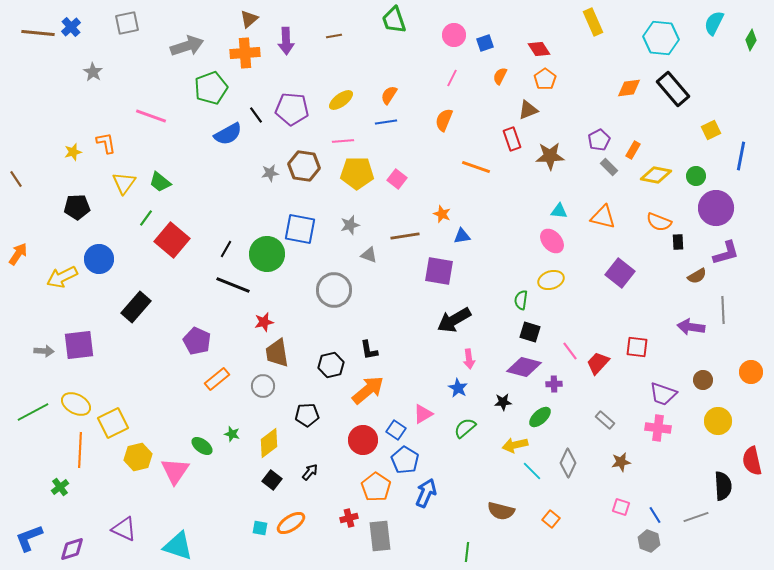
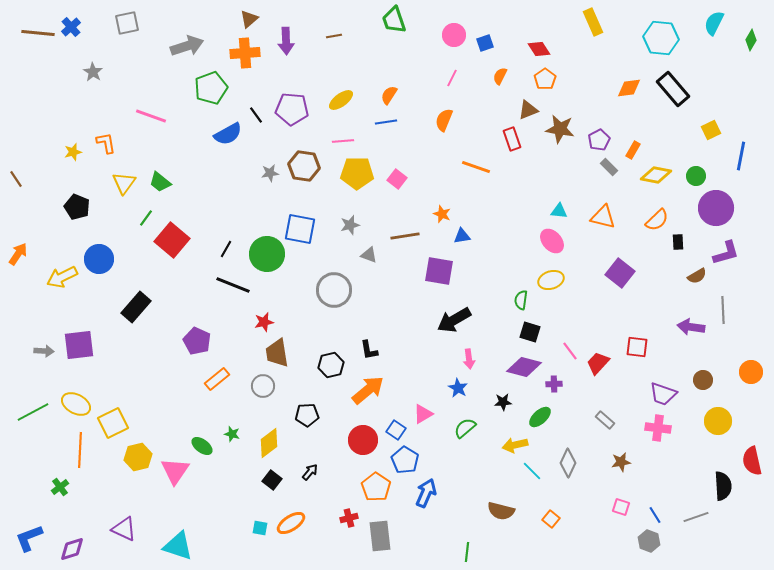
brown star at (550, 156): moved 10 px right, 27 px up; rotated 12 degrees clockwise
black pentagon at (77, 207): rotated 25 degrees clockwise
orange semicircle at (659, 222): moved 2 px left, 2 px up; rotated 65 degrees counterclockwise
